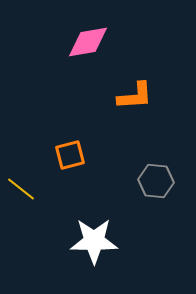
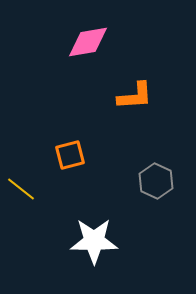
gray hexagon: rotated 20 degrees clockwise
